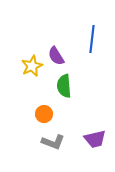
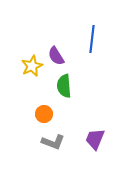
purple trapezoid: rotated 125 degrees clockwise
